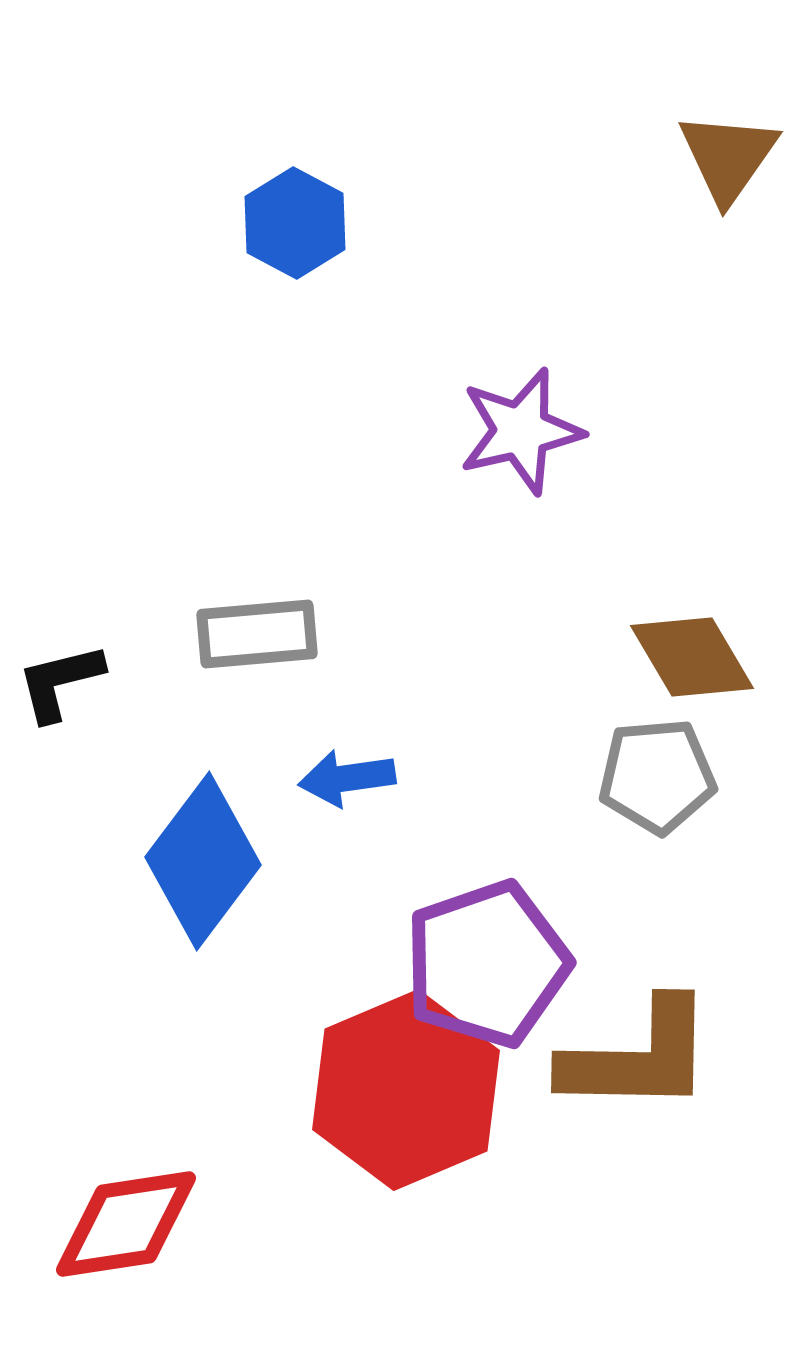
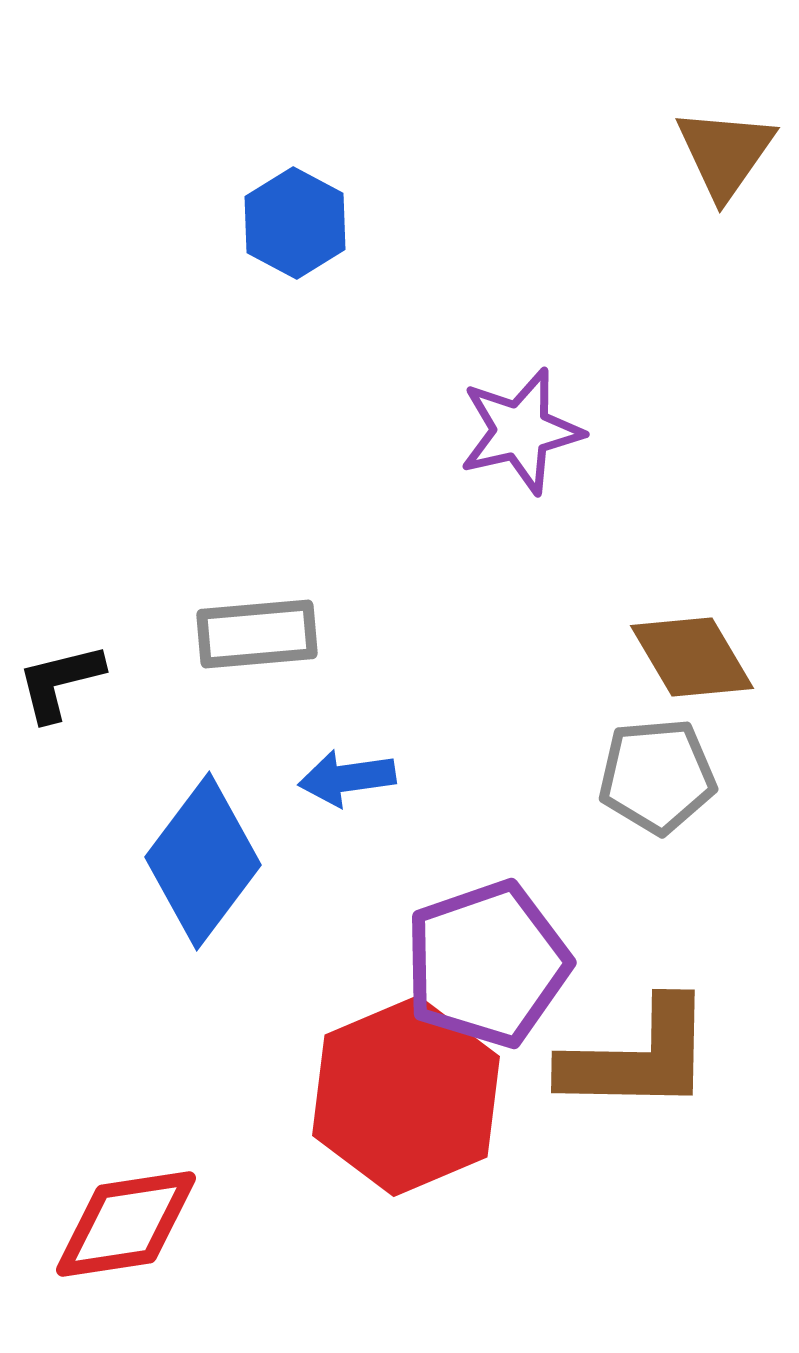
brown triangle: moved 3 px left, 4 px up
red hexagon: moved 6 px down
